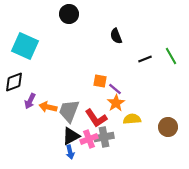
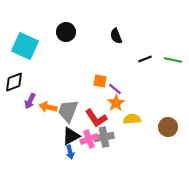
black circle: moved 3 px left, 18 px down
green line: moved 2 px right, 4 px down; rotated 48 degrees counterclockwise
gray trapezoid: moved 1 px left
